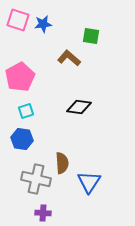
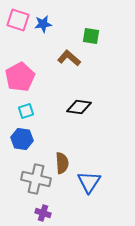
purple cross: rotated 14 degrees clockwise
